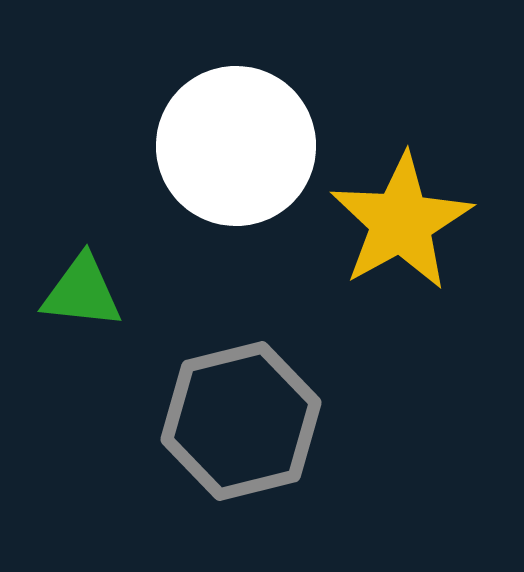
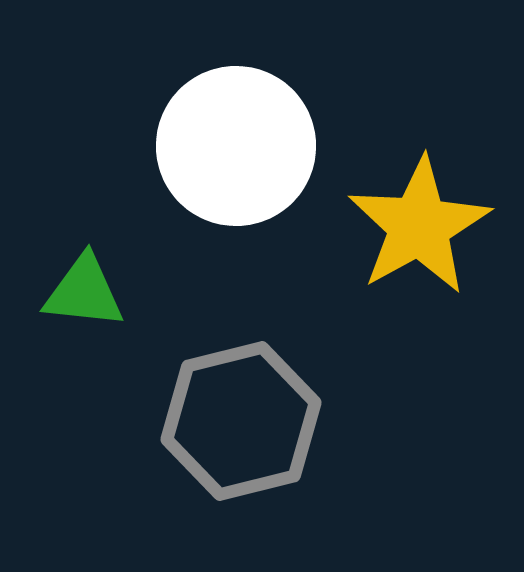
yellow star: moved 18 px right, 4 px down
green triangle: moved 2 px right
